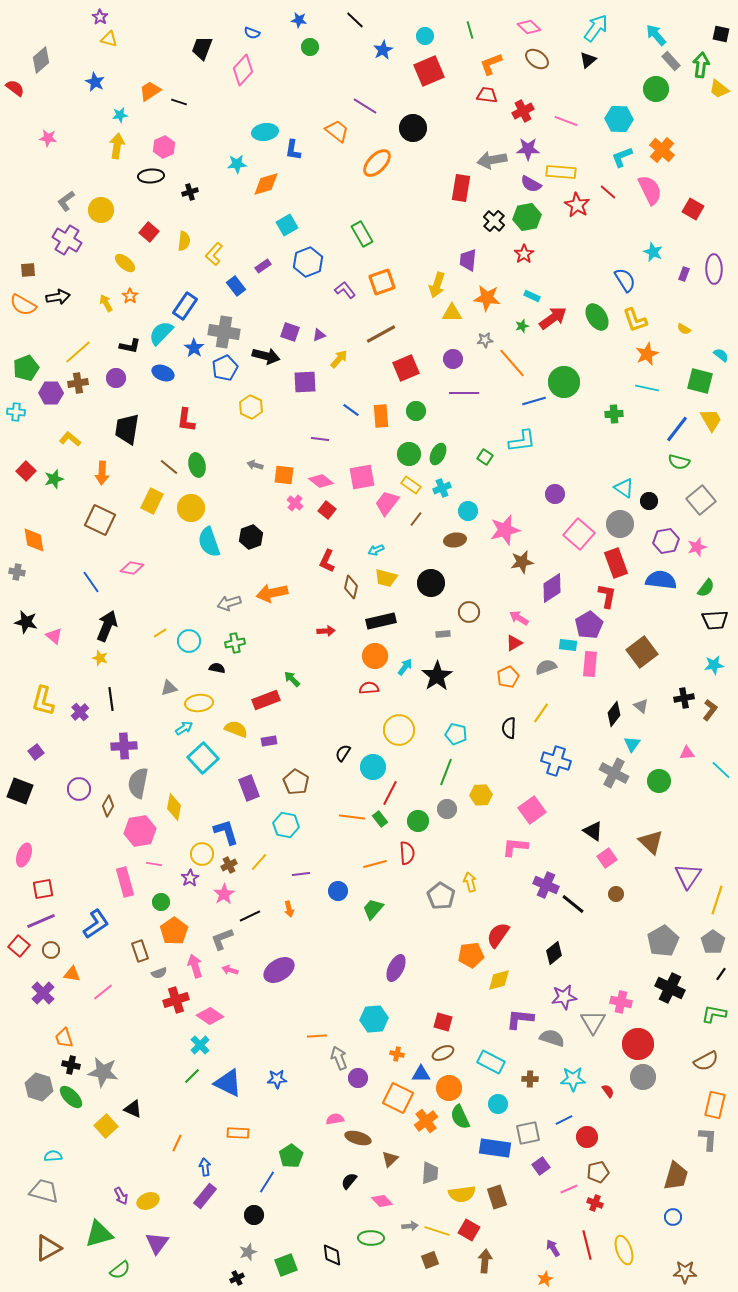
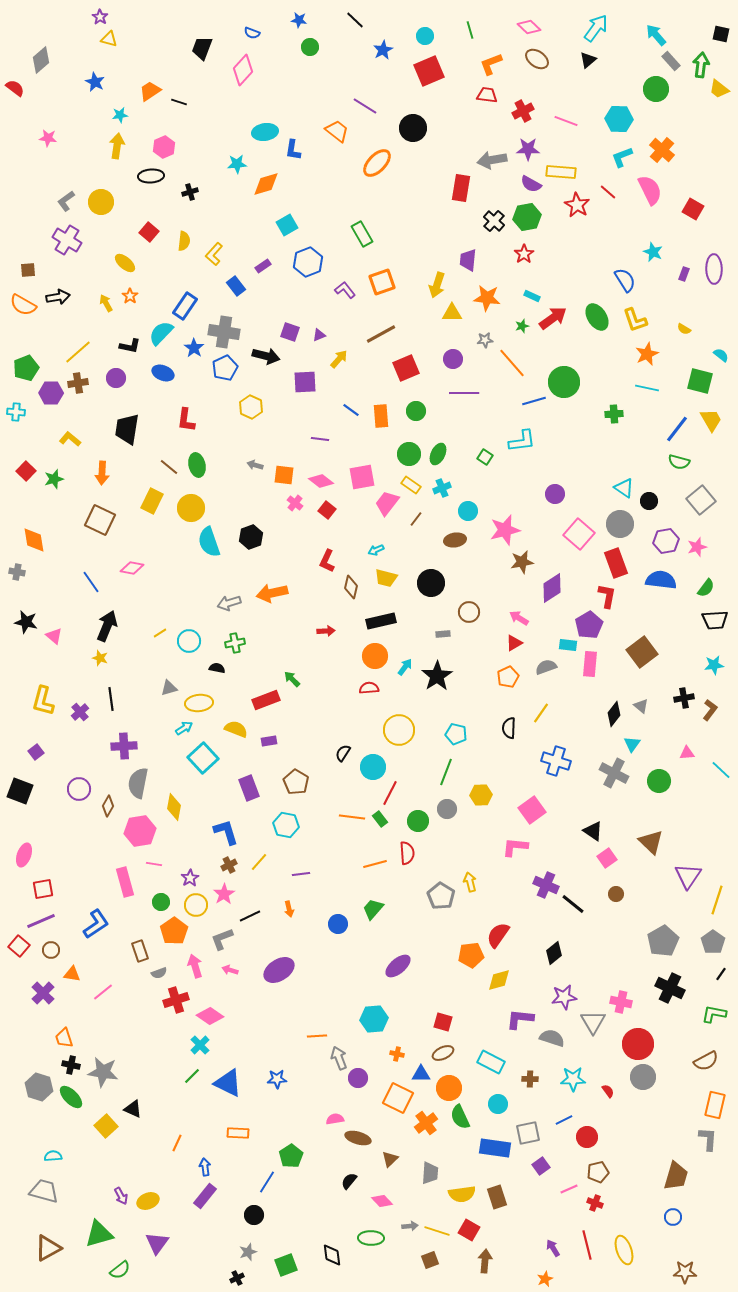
yellow circle at (101, 210): moved 8 px up
yellow circle at (202, 854): moved 6 px left, 51 px down
blue circle at (338, 891): moved 33 px down
purple ellipse at (396, 968): moved 2 px right, 2 px up; rotated 24 degrees clockwise
orange cross at (426, 1121): moved 2 px down
